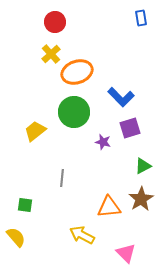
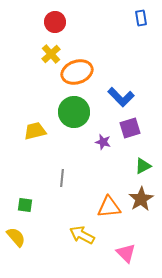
yellow trapezoid: rotated 25 degrees clockwise
